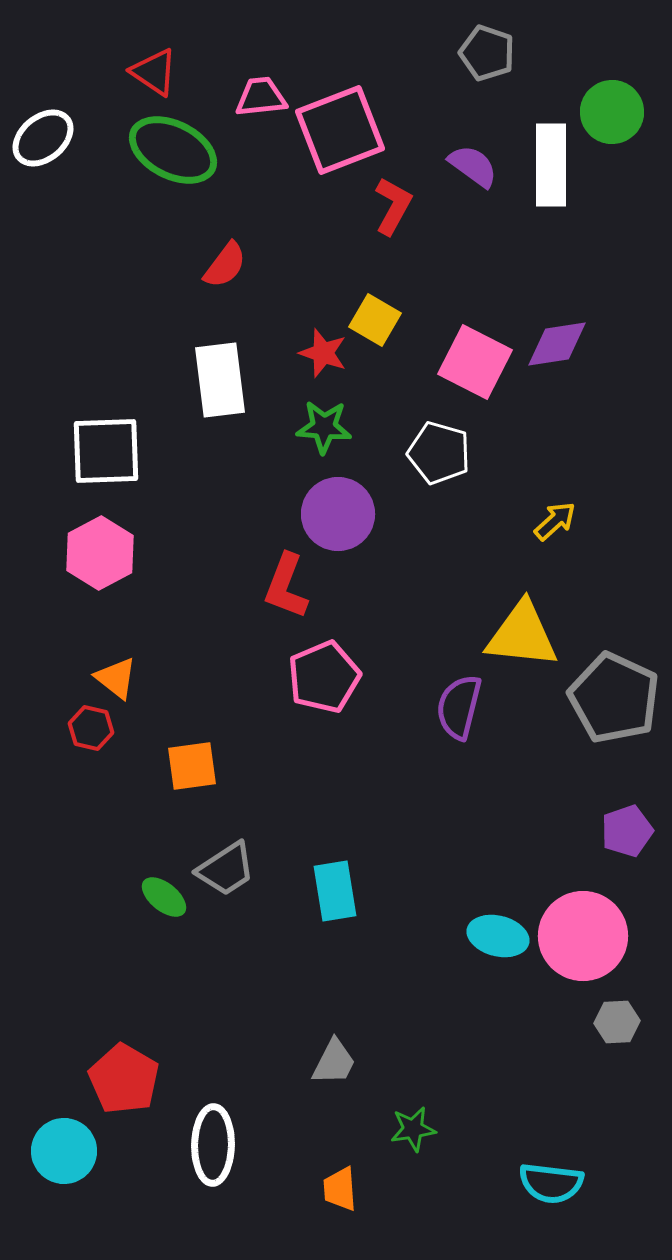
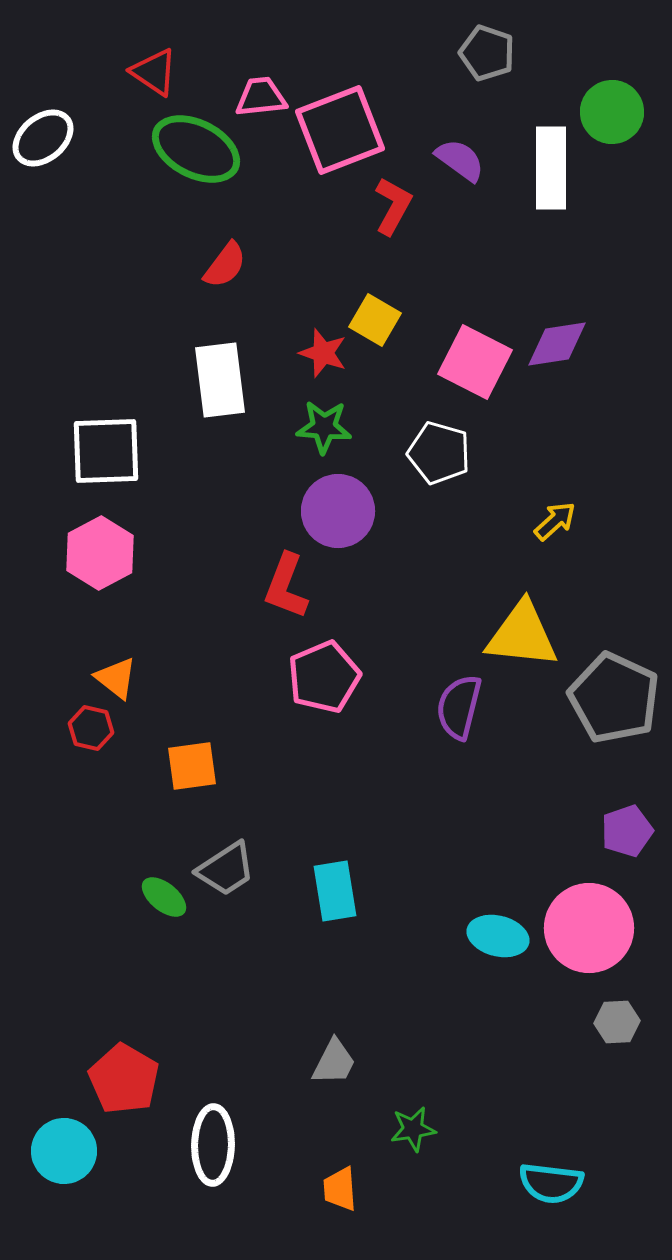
green ellipse at (173, 150): moved 23 px right, 1 px up
white rectangle at (551, 165): moved 3 px down
purple semicircle at (473, 166): moved 13 px left, 6 px up
purple circle at (338, 514): moved 3 px up
pink circle at (583, 936): moved 6 px right, 8 px up
